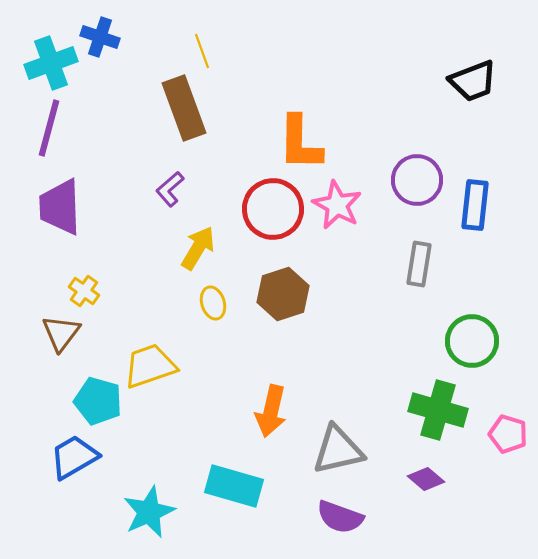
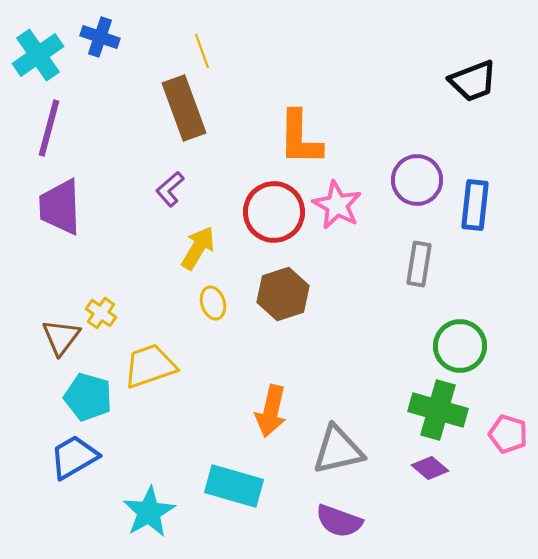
cyan cross: moved 13 px left, 8 px up; rotated 15 degrees counterclockwise
orange L-shape: moved 5 px up
red circle: moved 1 px right, 3 px down
yellow cross: moved 17 px right, 22 px down
brown triangle: moved 4 px down
green circle: moved 12 px left, 5 px down
cyan pentagon: moved 10 px left, 4 px up
purple diamond: moved 4 px right, 11 px up
cyan star: rotated 6 degrees counterclockwise
purple semicircle: moved 1 px left, 4 px down
